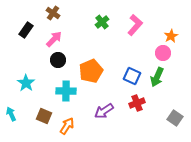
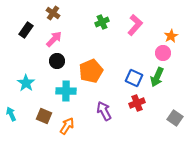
green cross: rotated 16 degrees clockwise
black circle: moved 1 px left, 1 px down
blue square: moved 2 px right, 2 px down
purple arrow: rotated 96 degrees clockwise
